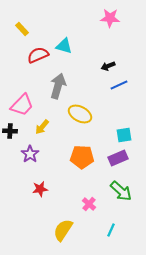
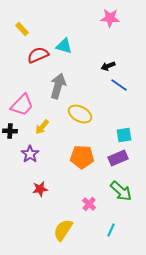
blue line: rotated 60 degrees clockwise
